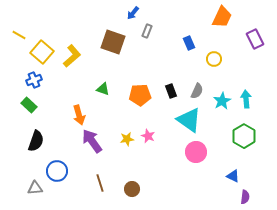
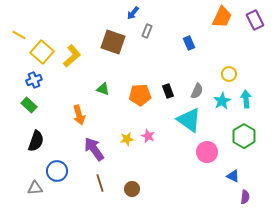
purple rectangle: moved 19 px up
yellow circle: moved 15 px right, 15 px down
black rectangle: moved 3 px left
purple arrow: moved 2 px right, 8 px down
pink circle: moved 11 px right
